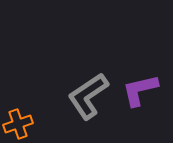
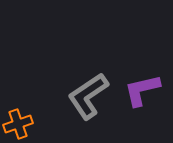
purple L-shape: moved 2 px right
